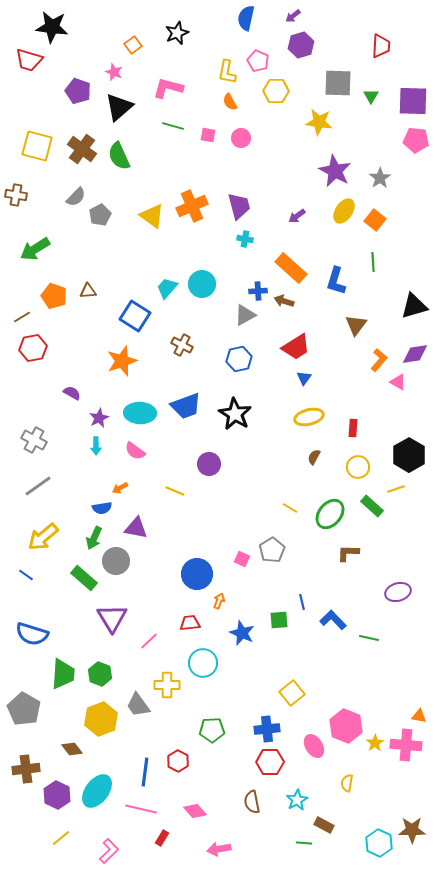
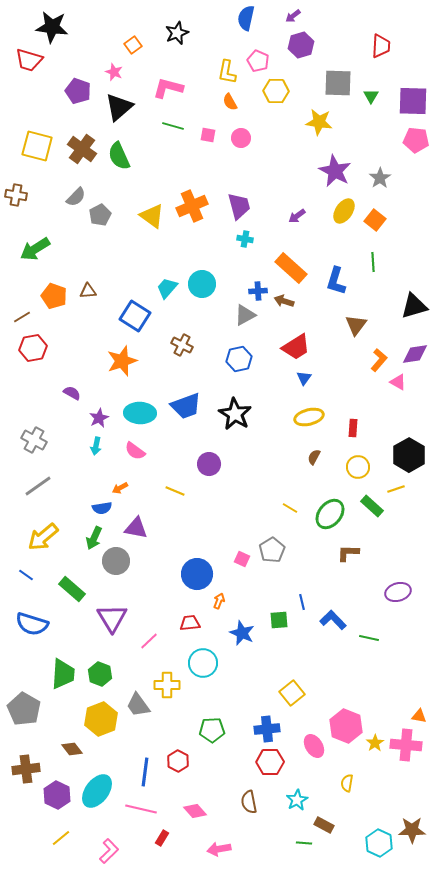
cyan arrow at (96, 446): rotated 12 degrees clockwise
green rectangle at (84, 578): moved 12 px left, 11 px down
blue semicircle at (32, 634): moved 10 px up
brown semicircle at (252, 802): moved 3 px left
